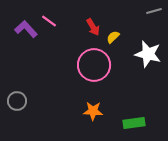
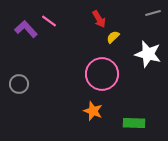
gray line: moved 1 px left, 2 px down
red arrow: moved 6 px right, 8 px up
pink circle: moved 8 px right, 9 px down
gray circle: moved 2 px right, 17 px up
orange star: rotated 18 degrees clockwise
green rectangle: rotated 10 degrees clockwise
